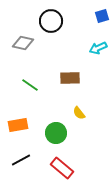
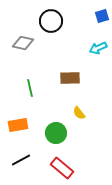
green line: moved 3 px down; rotated 42 degrees clockwise
